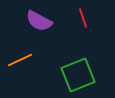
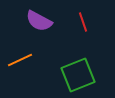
red line: moved 4 px down
